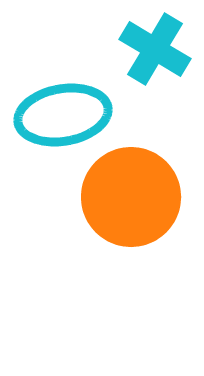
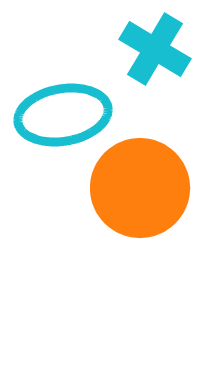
orange circle: moved 9 px right, 9 px up
